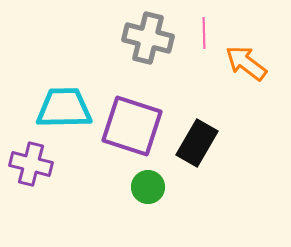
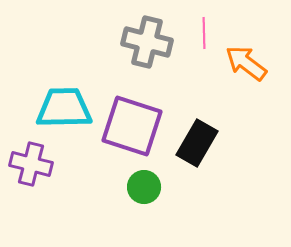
gray cross: moved 1 px left, 4 px down
green circle: moved 4 px left
